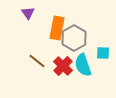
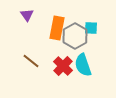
purple triangle: moved 1 px left, 2 px down
gray hexagon: moved 1 px right, 2 px up
cyan square: moved 12 px left, 25 px up
brown line: moved 6 px left
